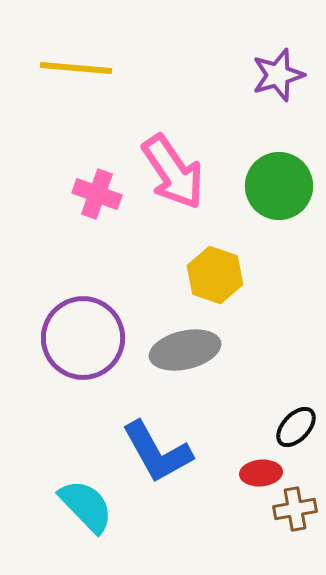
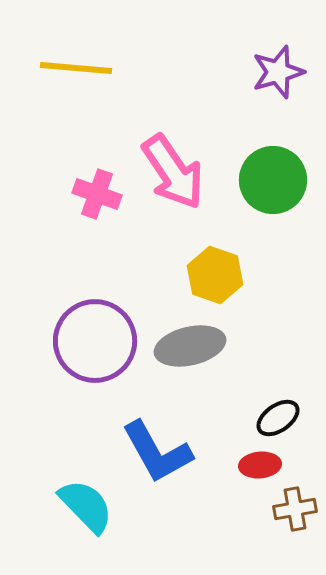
purple star: moved 3 px up
green circle: moved 6 px left, 6 px up
purple circle: moved 12 px right, 3 px down
gray ellipse: moved 5 px right, 4 px up
black ellipse: moved 18 px left, 9 px up; rotated 12 degrees clockwise
red ellipse: moved 1 px left, 8 px up
